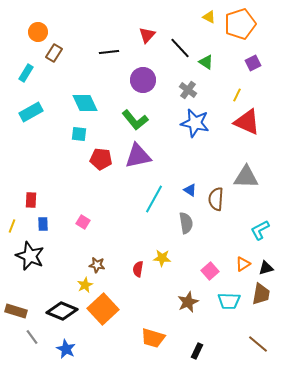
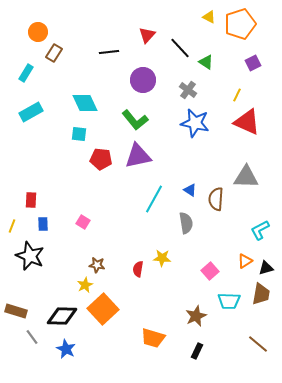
orange triangle at (243, 264): moved 2 px right, 3 px up
brown star at (188, 302): moved 8 px right, 14 px down
black diamond at (62, 311): moved 5 px down; rotated 20 degrees counterclockwise
